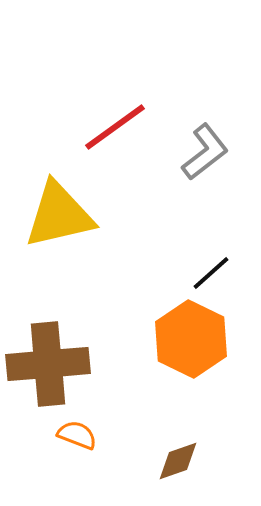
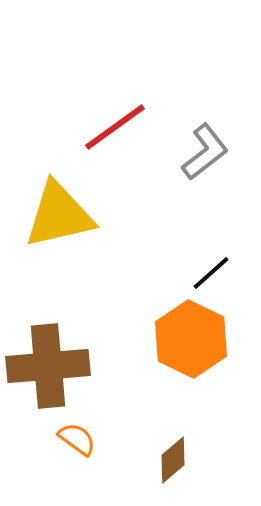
brown cross: moved 2 px down
orange semicircle: moved 4 px down; rotated 15 degrees clockwise
brown diamond: moved 5 px left, 1 px up; rotated 21 degrees counterclockwise
